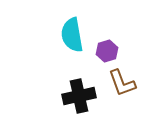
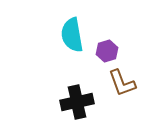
black cross: moved 2 px left, 6 px down
